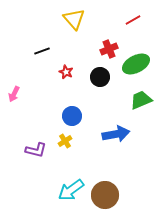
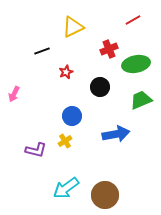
yellow triangle: moved 1 px left, 8 px down; rotated 45 degrees clockwise
green ellipse: rotated 16 degrees clockwise
red star: rotated 24 degrees clockwise
black circle: moved 10 px down
cyan arrow: moved 5 px left, 2 px up
